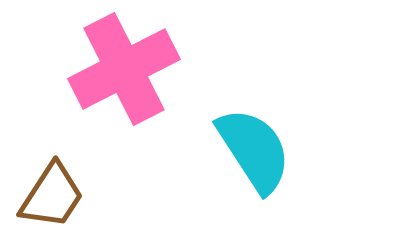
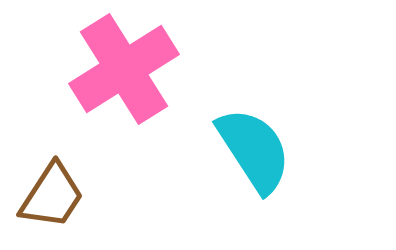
pink cross: rotated 5 degrees counterclockwise
